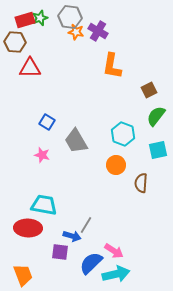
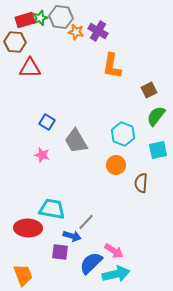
gray hexagon: moved 9 px left
cyan trapezoid: moved 8 px right, 4 px down
gray line: moved 3 px up; rotated 12 degrees clockwise
